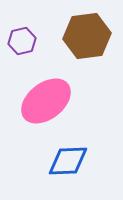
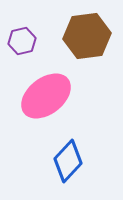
pink ellipse: moved 5 px up
blue diamond: rotated 45 degrees counterclockwise
